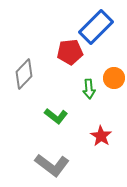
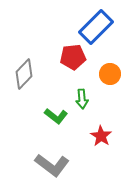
red pentagon: moved 3 px right, 5 px down
orange circle: moved 4 px left, 4 px up
green arrow: moved 7 px left, 10 px down
